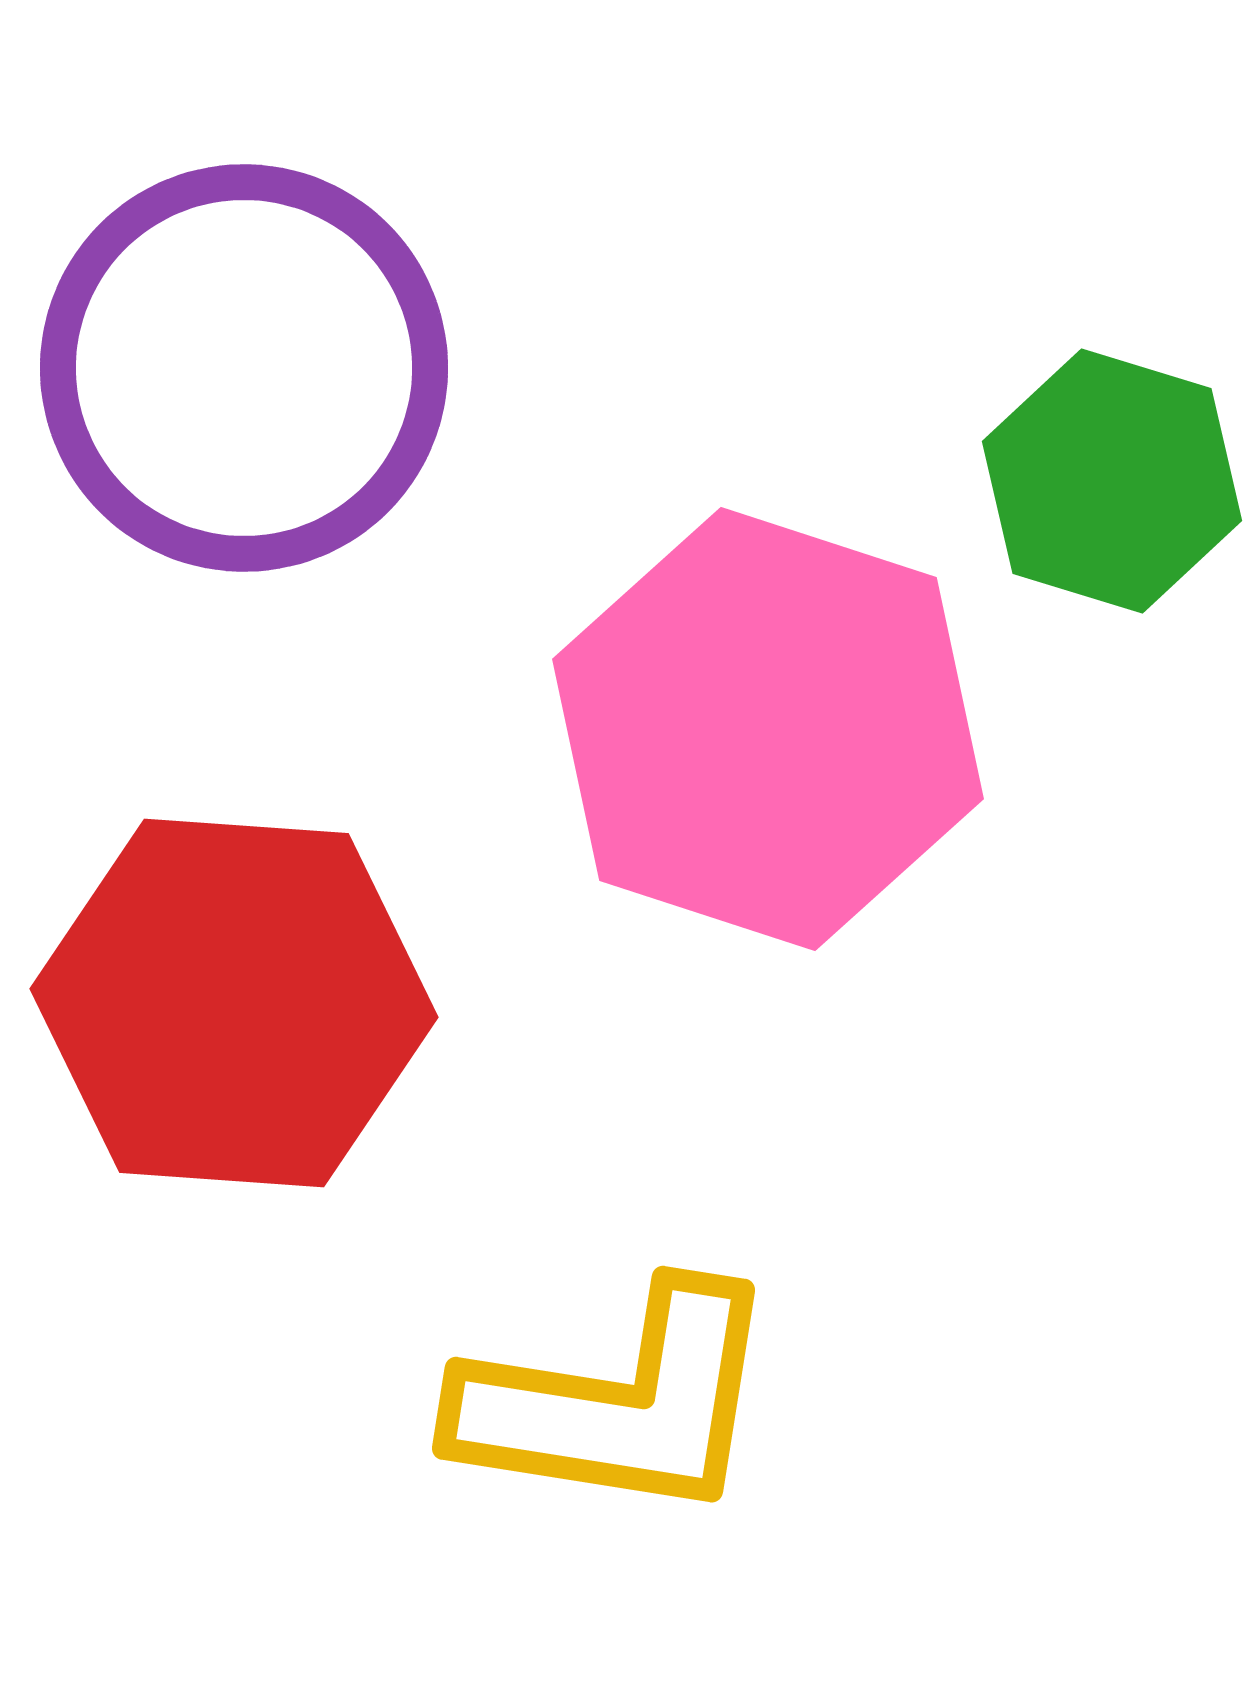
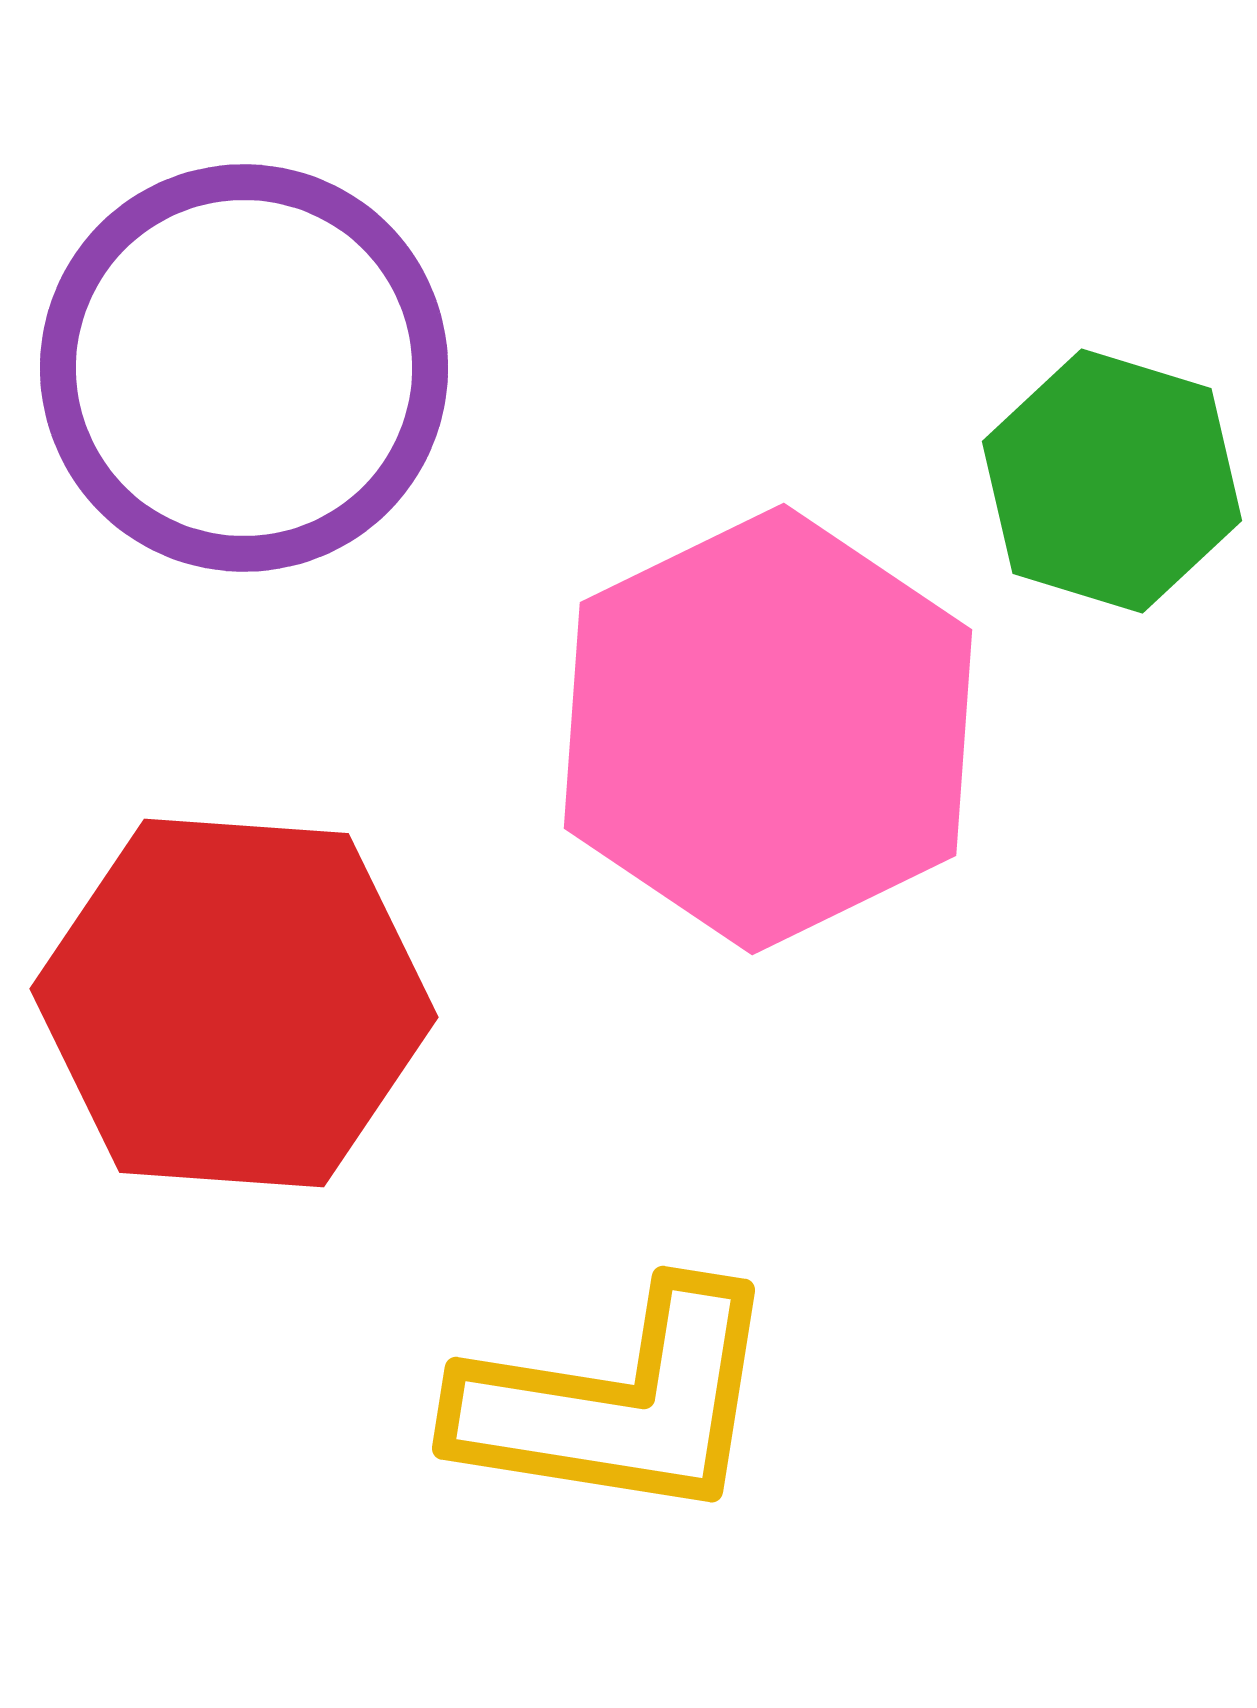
pink hexagon: rotated 16 degrees clockwise
